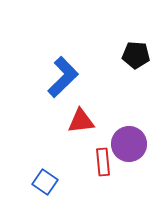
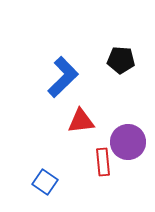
black pentagon: moved 15 px left, 5 px down
purple circle: moved 1 px left, 2 px up
